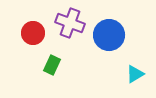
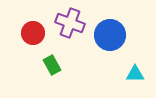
blue circle: moved 1 px right
green rectangle: rotated 54 degrees counterclockwise
cyan triangle: rotated 30 degrees clockwise
